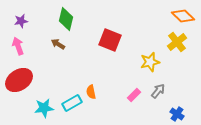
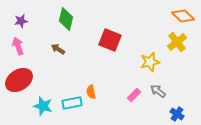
brown arrow: moved 5 px down
gray arrow: rotated 91 degrees counterclockwise
cyan rectangle: rotated 18 degrees clockwise
cyan star: moved 1 px left, 2 px up; rotated 24 degrees clockwise
